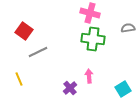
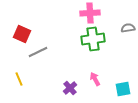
pink cross: rotated 18 degrees counterclockwise
red square: moved 2 px left, 3 px down; rotated 12 degrees counterclockwise
green cross: rotated 15 degrees counterclockwise
pink arrow: moved 6 px right, 3 px down; rotated 24 degrees counterclockwise
cyan square: rotated 21 degrees clockwise
